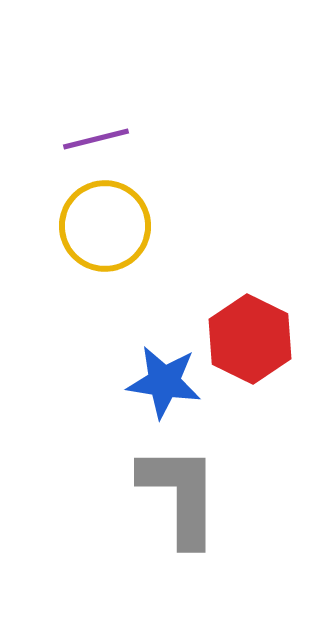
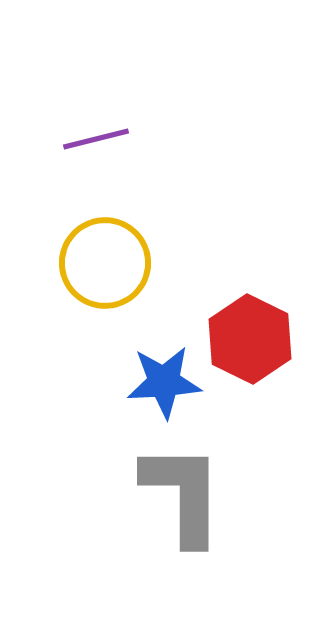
yellow circle: moved 37 px down
blue star: rotated 12 degrees counterclockwise
gray L-shape: moved 3 px right, 1 px up
